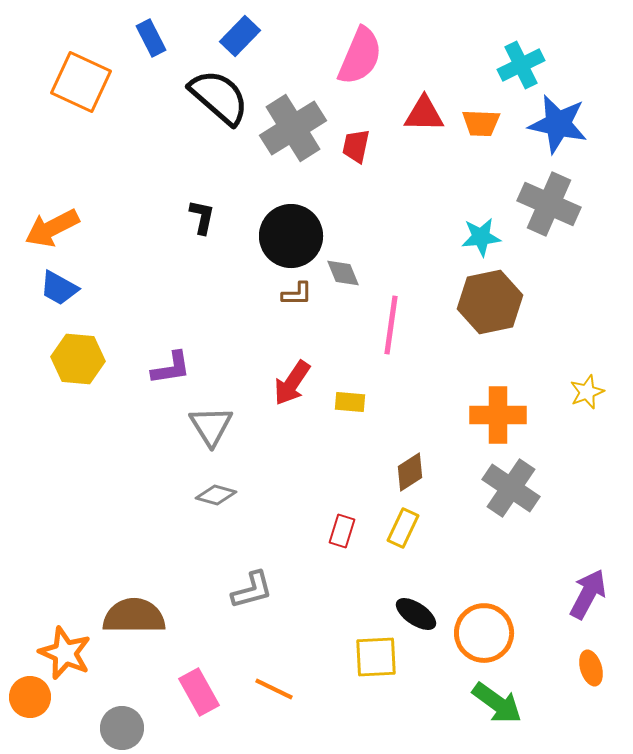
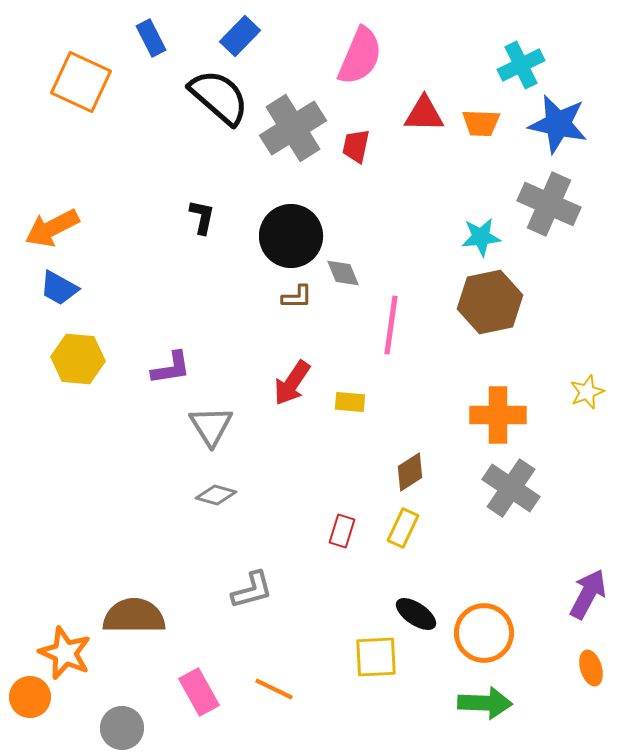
brown L-shape at (297, 294): moved 3 px down
green arrow at (497, 703): moved 12 px left; rotated 34 degrees counterclockwise
